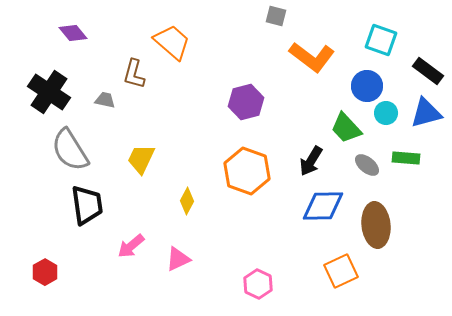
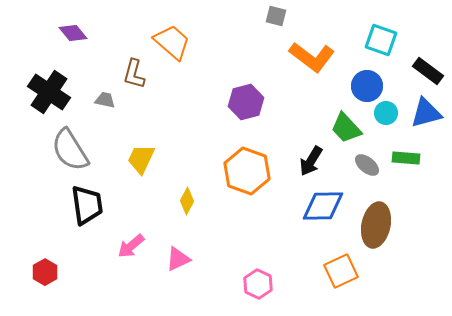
brown ellipse: rotated 18 degrees clockwise
